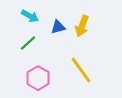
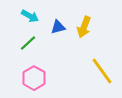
yellow arrow: moved 2 px right, 1 px down
yellow line: moved 21 px right, 1 px down
pink hexagon: moved 4 px left
